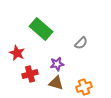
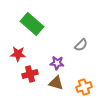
green rectangle: moved 9 px left, 5 px up
gray semicircle: moved 2 px down
red star: moved 1 px right, 1 px down; rotated 21 degrees counterclockwise
purple star: moved 1 px up; rotated 16 degrees clockwise
